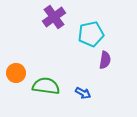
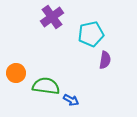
purple cross: moved 2 px left
blue arrow: moved 12 px left, 7 px down
